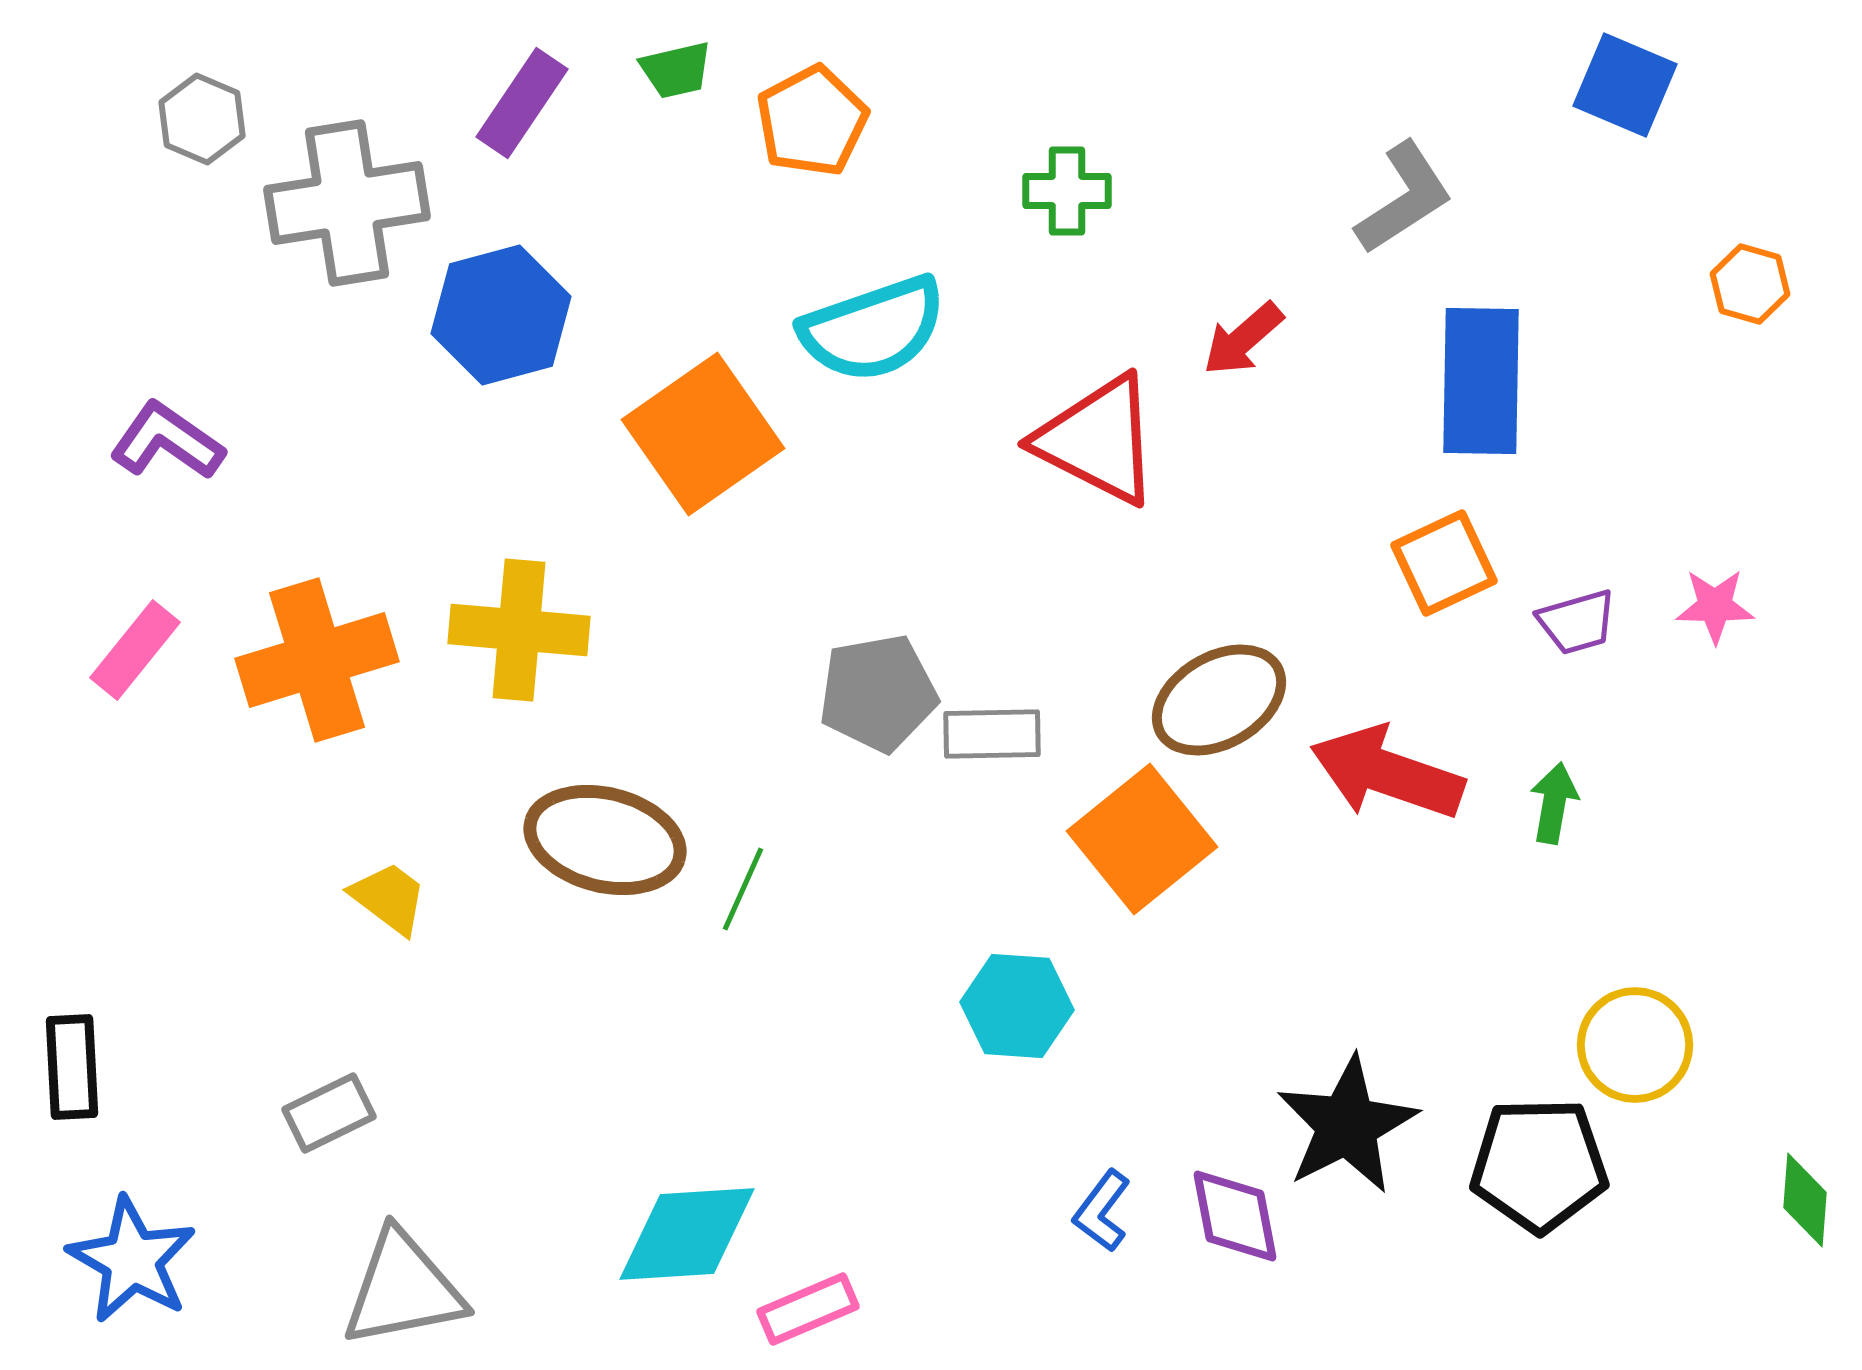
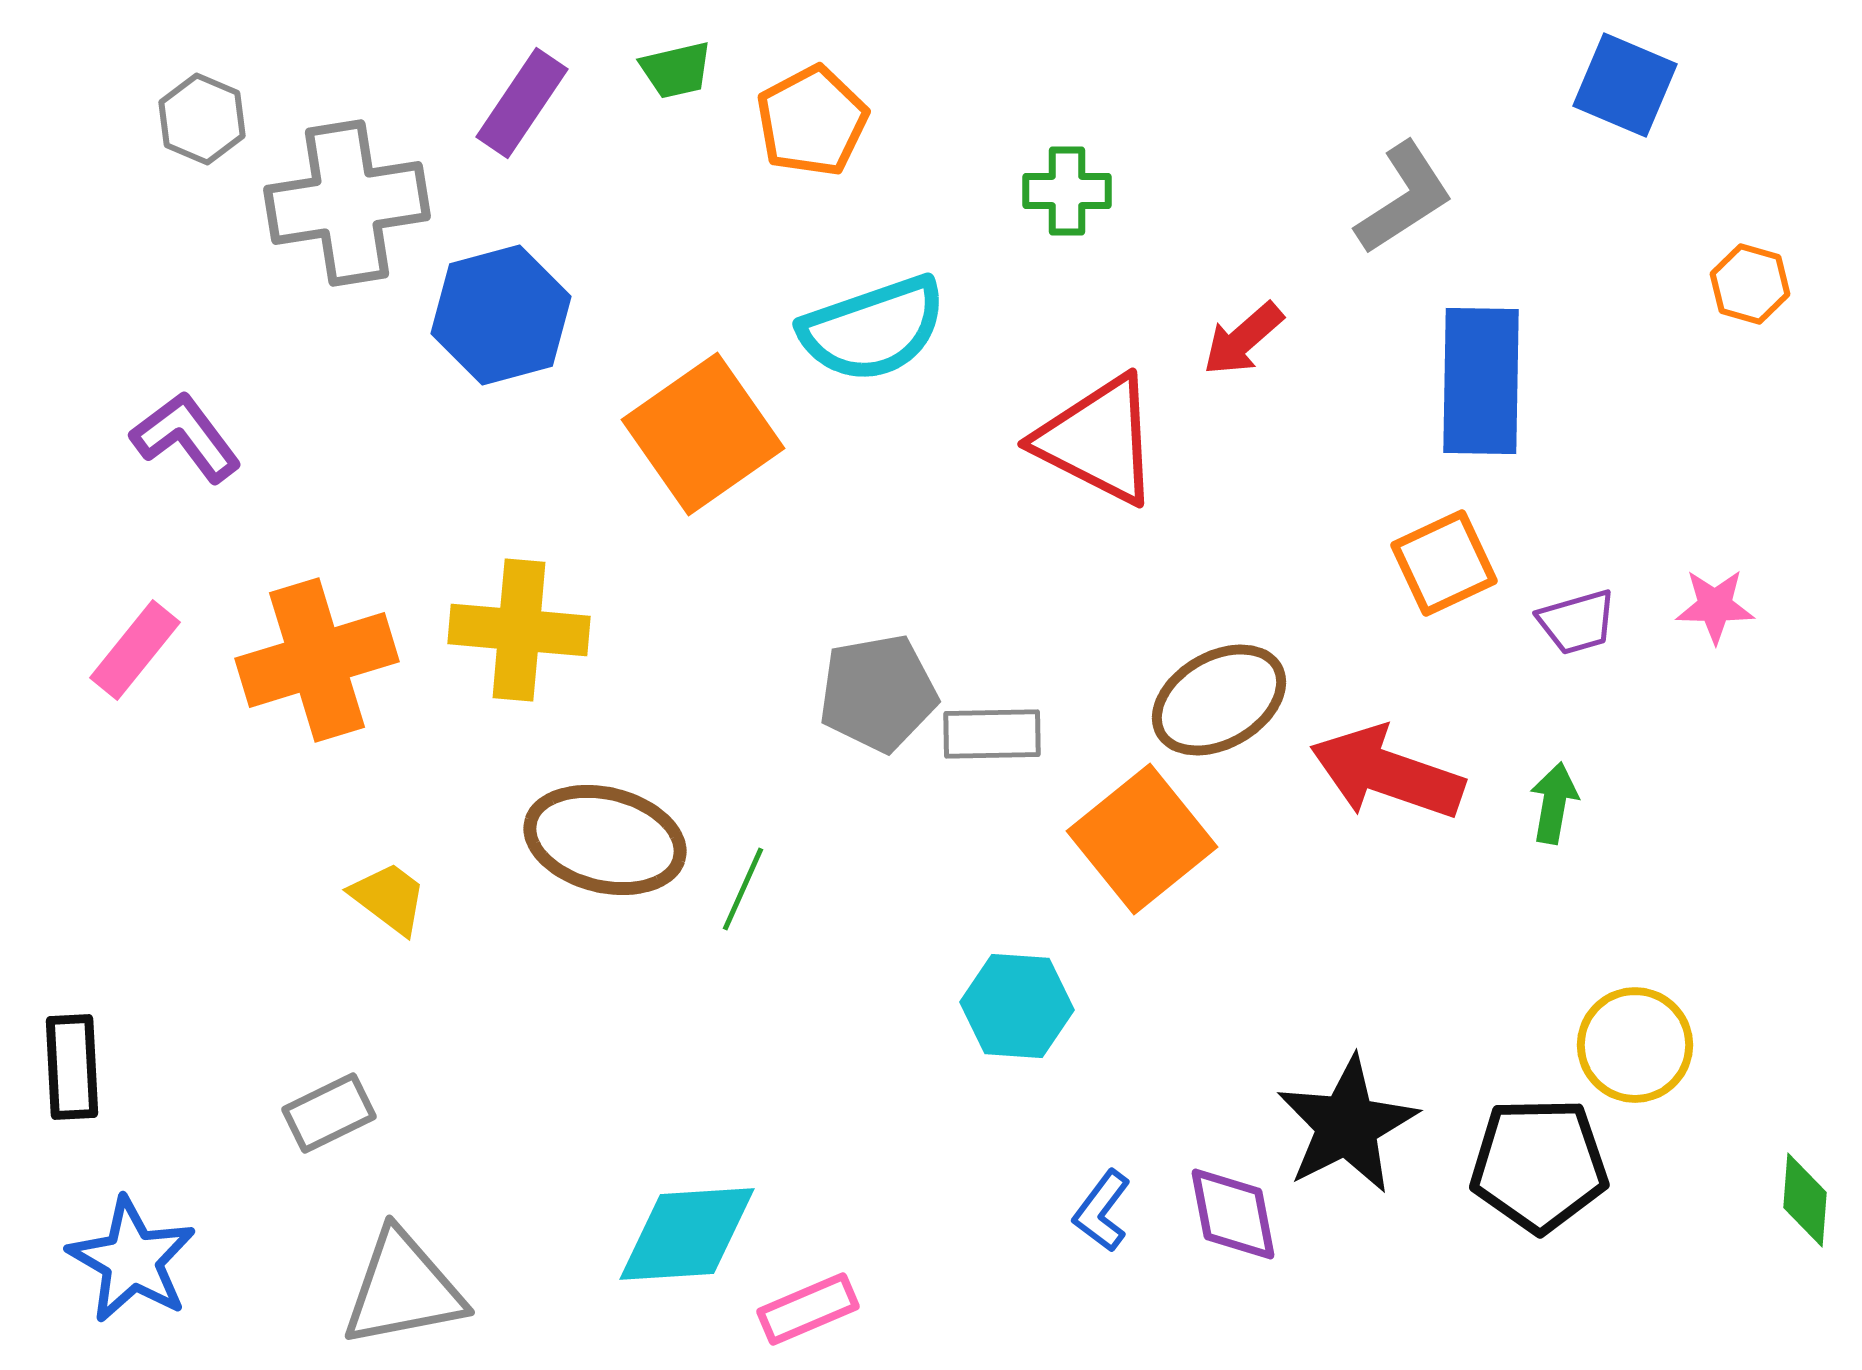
purple L-shape at (167, 441): moved 19 px right, 4 px up; rotated 18 degrees clockwise
purple diamond at (1235, 1216): moved 2 px left, 2 px up
